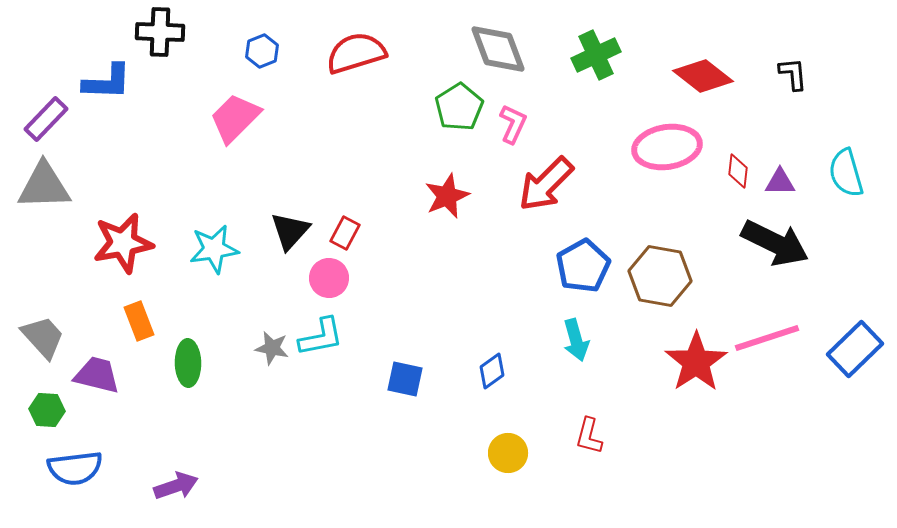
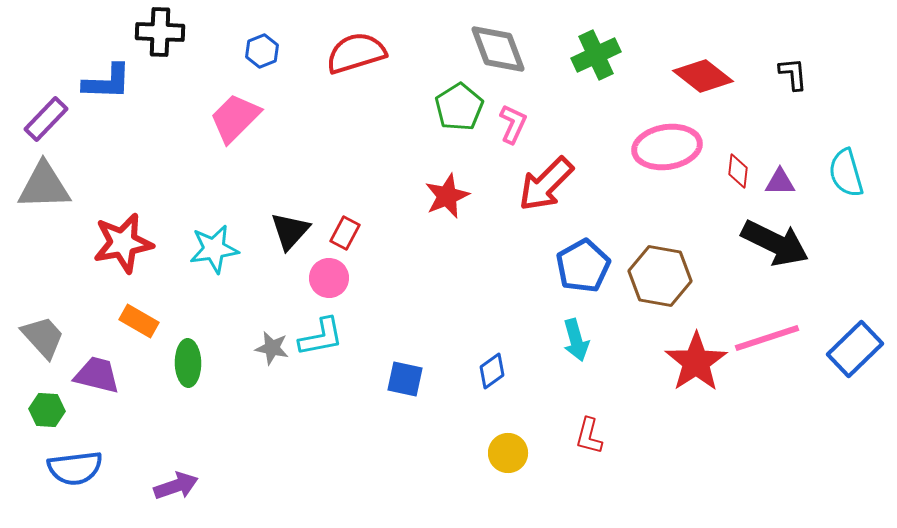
orange rectangle at (139, 321): rotated 39 degrees counterclockwise
